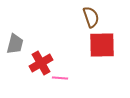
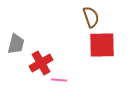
gray trapezoid: moved 1 px right
pink line: moved 1 px left, 2 px down
